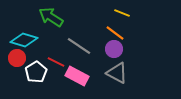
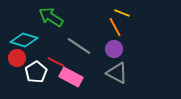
orange line: moved 6 px up; rotated 24 degrees clockwise
pink rectangle: moved 6 px left, 1 px down
